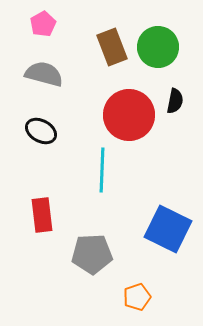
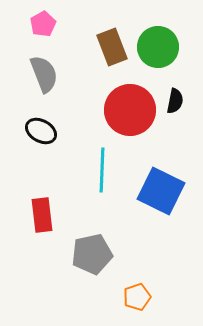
gray semicircle: rotated 54 degrees clockwise
red circle: moved 1 px right, 5 px up
blue square: moved 7 px left, 38 px up
gray pentagon: rotated 9 degrees counterclockwise
